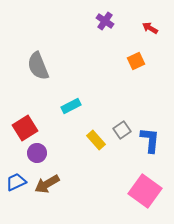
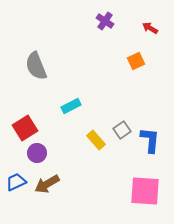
gray semicircle: moved 2 px left
pink square: rotated 32 degrees counterclockwise
